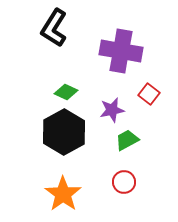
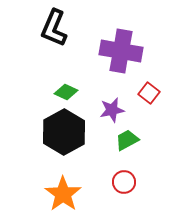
black L-shape: rotated 9 degrees counterclockwise
red square: moved 1 px up
